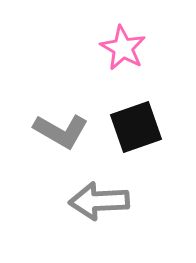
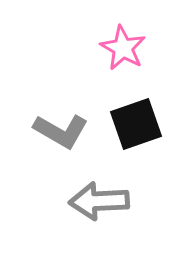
black square: moved 3 px up
